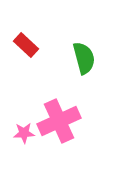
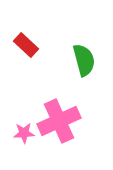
green semicircle: moved 2 px down
